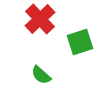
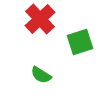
green semicircle: rotated 10 degrees counterclockwise
